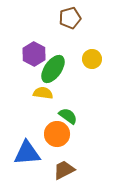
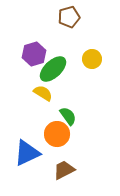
brown pentagon: moved 1 px left, 1 px up
purple hexagon: rotated 15 degrees clockwise
green ellipse: rotated 12 degrees clockwise
yellow semicircle: rotated 24 degrees clockwise
green semicircle: rotated 18 degrees clockwise
blue triangle: rotated 20 degrees counterclockwise
